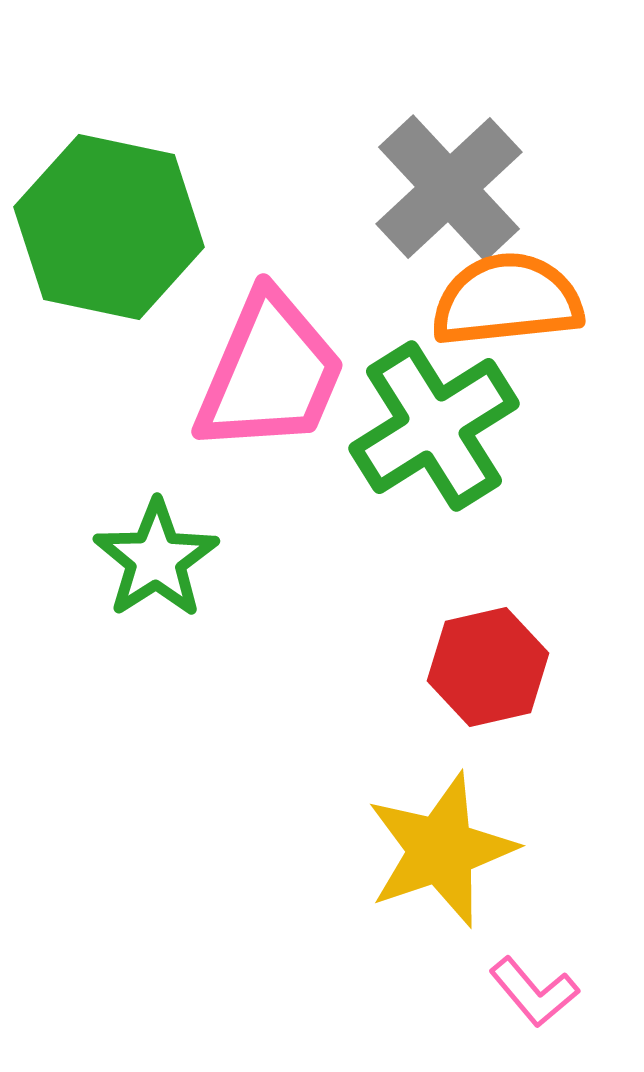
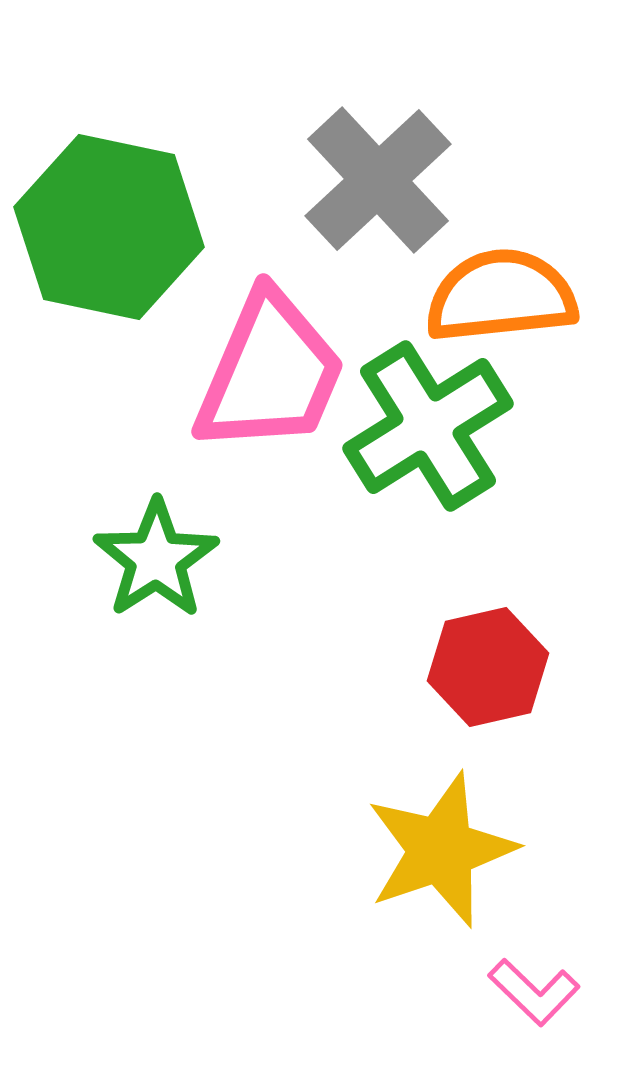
gray cross: moved 71 px left, 8 px up
orange semicircle: moved 6 px left, 4 px up
green cross: moved 6 px left
pink L-shape: rotated 6 degrees counterclockwise
